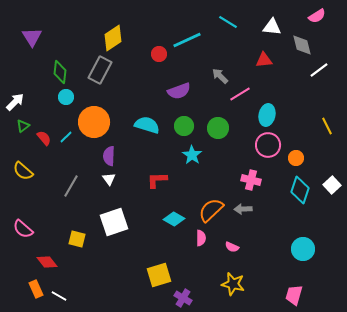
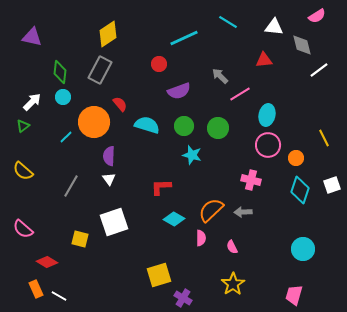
white triangle at (272, 27): moved 2 px right
purple triangle at (32, 37): rotated 45 degrees counterclockwise
yellow diamond at (113, 38): moved 5 px left, 4 px up
cyan line at (187, 40): moved 3 px left, 2 px up
red circle at (159, 54): moved 10 px down
cyan circle at (66, 97): moved 3 px left
white arrow at (15, 102): moved 17 px right
yellow line at (327, 126): moved 3 px left, 12 px down
red semicircle at (44, 138): moved 76 px right, 34 px up
cyan star at (192, 155): rotated 18 degrees counterclockwise
red L-shape at (157, 180): moved 4 px right, 7 px down
white square at (332, 185): rotated 24 degrees clockwise
gray arrow at (243, 209): moved 3 px down
yellow square at (77, 239): moved 3 px right
pink semicircle at (232, 247): rotated 40 degrees clockwise
red diamond at (47, 262): rotated 20 degrees counterclockwise
yellow star at (233, 284): rotated 25 degrees clockwise
